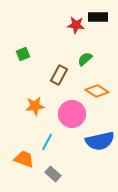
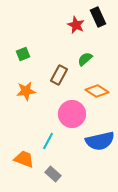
black rectangle: rotated 66 degrees clockwise
red star: rotated 18 degrees clockwise
orange star: moved 9 px left, 15 px up
cyan line: moved 1 px right, 1 px up
